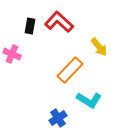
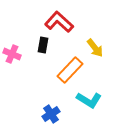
black rectangle: moved 13 px right, 19 px down
yellow arrow: moved 4 px left, 1 px down
blue cross: moved 7 px left, 4 px up
